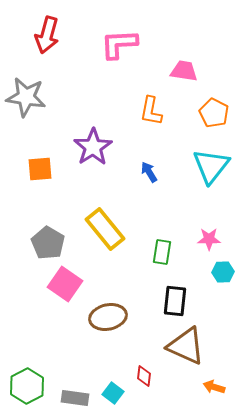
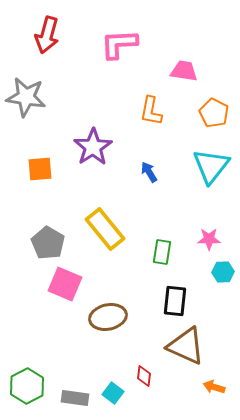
pink square: rotated 12 degrees counterclockwise
